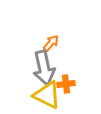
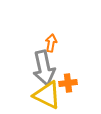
orange arrow: rotated 30 degrees counterclockwise
orange cross: moved 2 px right, 1 px up
